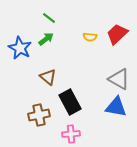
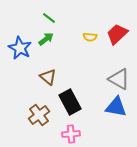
brown cross: rotated 25 degrees counterclockwise
